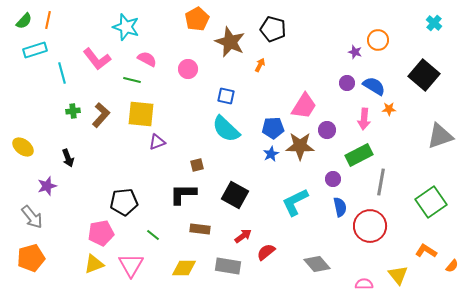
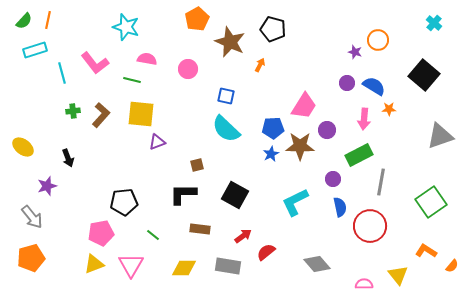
pink L-shape at (97, 59): moved 2 px left, 4 px down
pink semicircle at (147, 59): rotated 18 degrees counterclockwise
